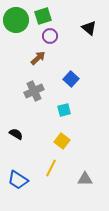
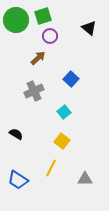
cyan square: moved 2 px down; rotated 24 degrees counterclockwise
